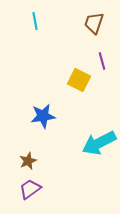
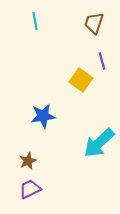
yellow square: moved 2 px right; rotated 10 degrees clockwise
cyan arrow: rotated 16 degrees counterclockwise
purple trapezoid: rotated 10 degrees clockwise
